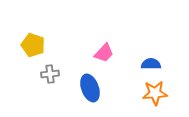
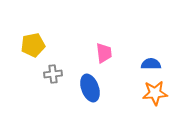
yellow pentagon: rotated 30 degrees counterclockwise
pink trapezoid: rotated 50 degrees counterclockwise
gray cross: moved 3 px right
